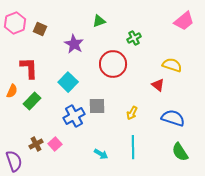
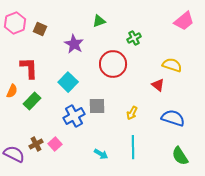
green semicircle: moved 4 px down
purple semicircle: moved 7 px up; rotated 45 degrees counterclockwise
